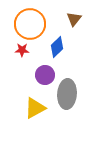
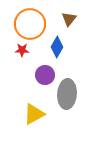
brown triangle: moved 5 px left
blue diamond: rotated 15 degrees counterclockwise
yellow triangle: moved 1 px left, 6 px down
